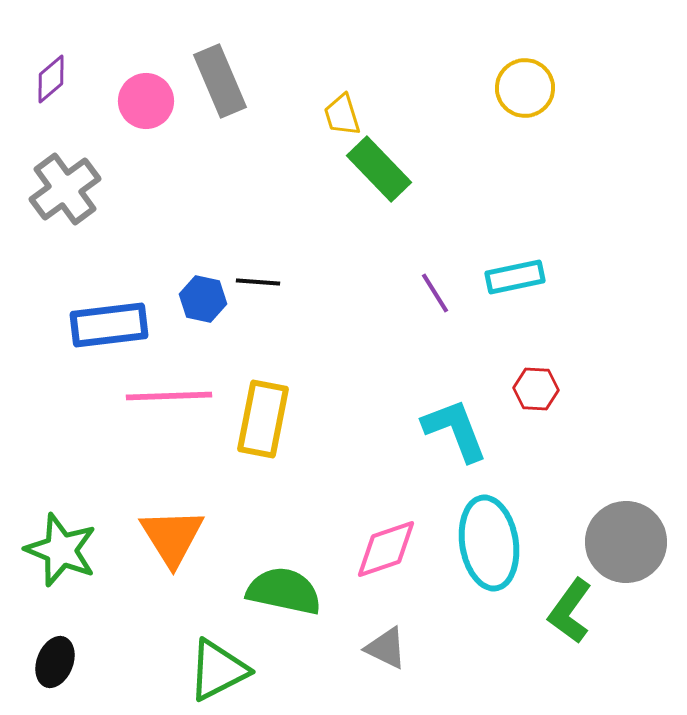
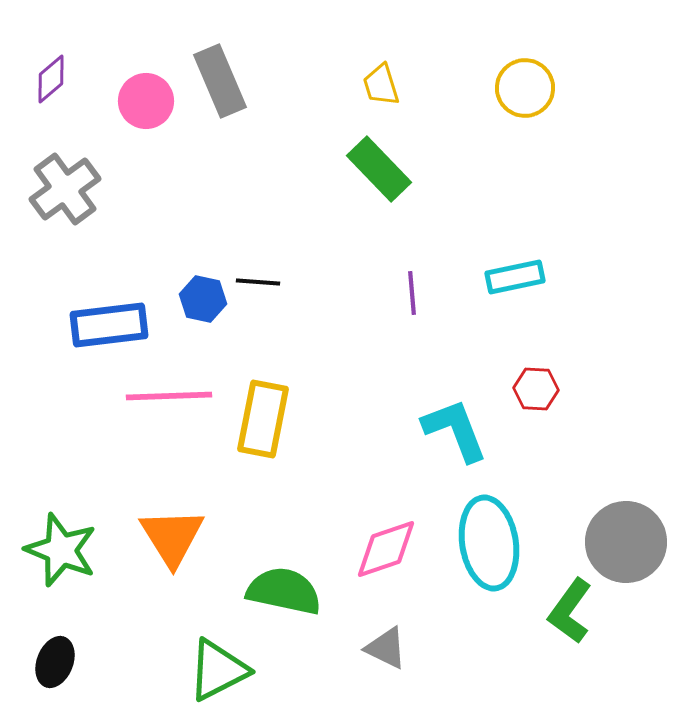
yellow trapezoid: moved 39 px right, 30 px up
purple line: moved 23 px left; rotated 27 degrees clockwise
